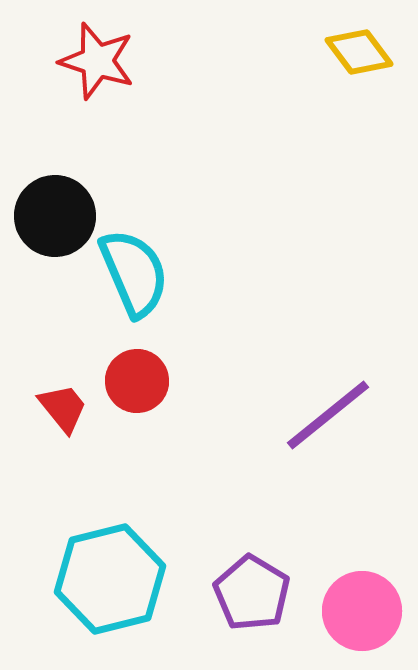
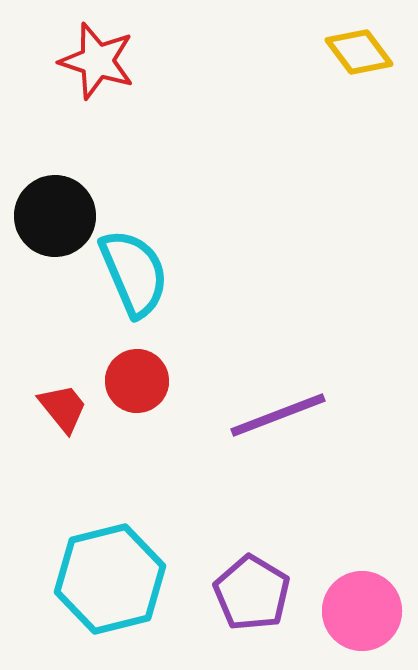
purple line: moved 50 px left; rotated 18 degrees clockwise
